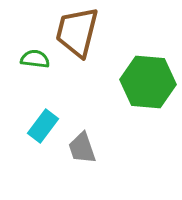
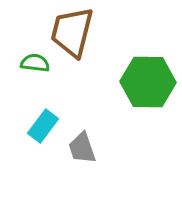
brown trapezoid: moved 5 px left
green semicircle: moved 4 px down
green hexagon: rotated 4 degrees counterclockwise
